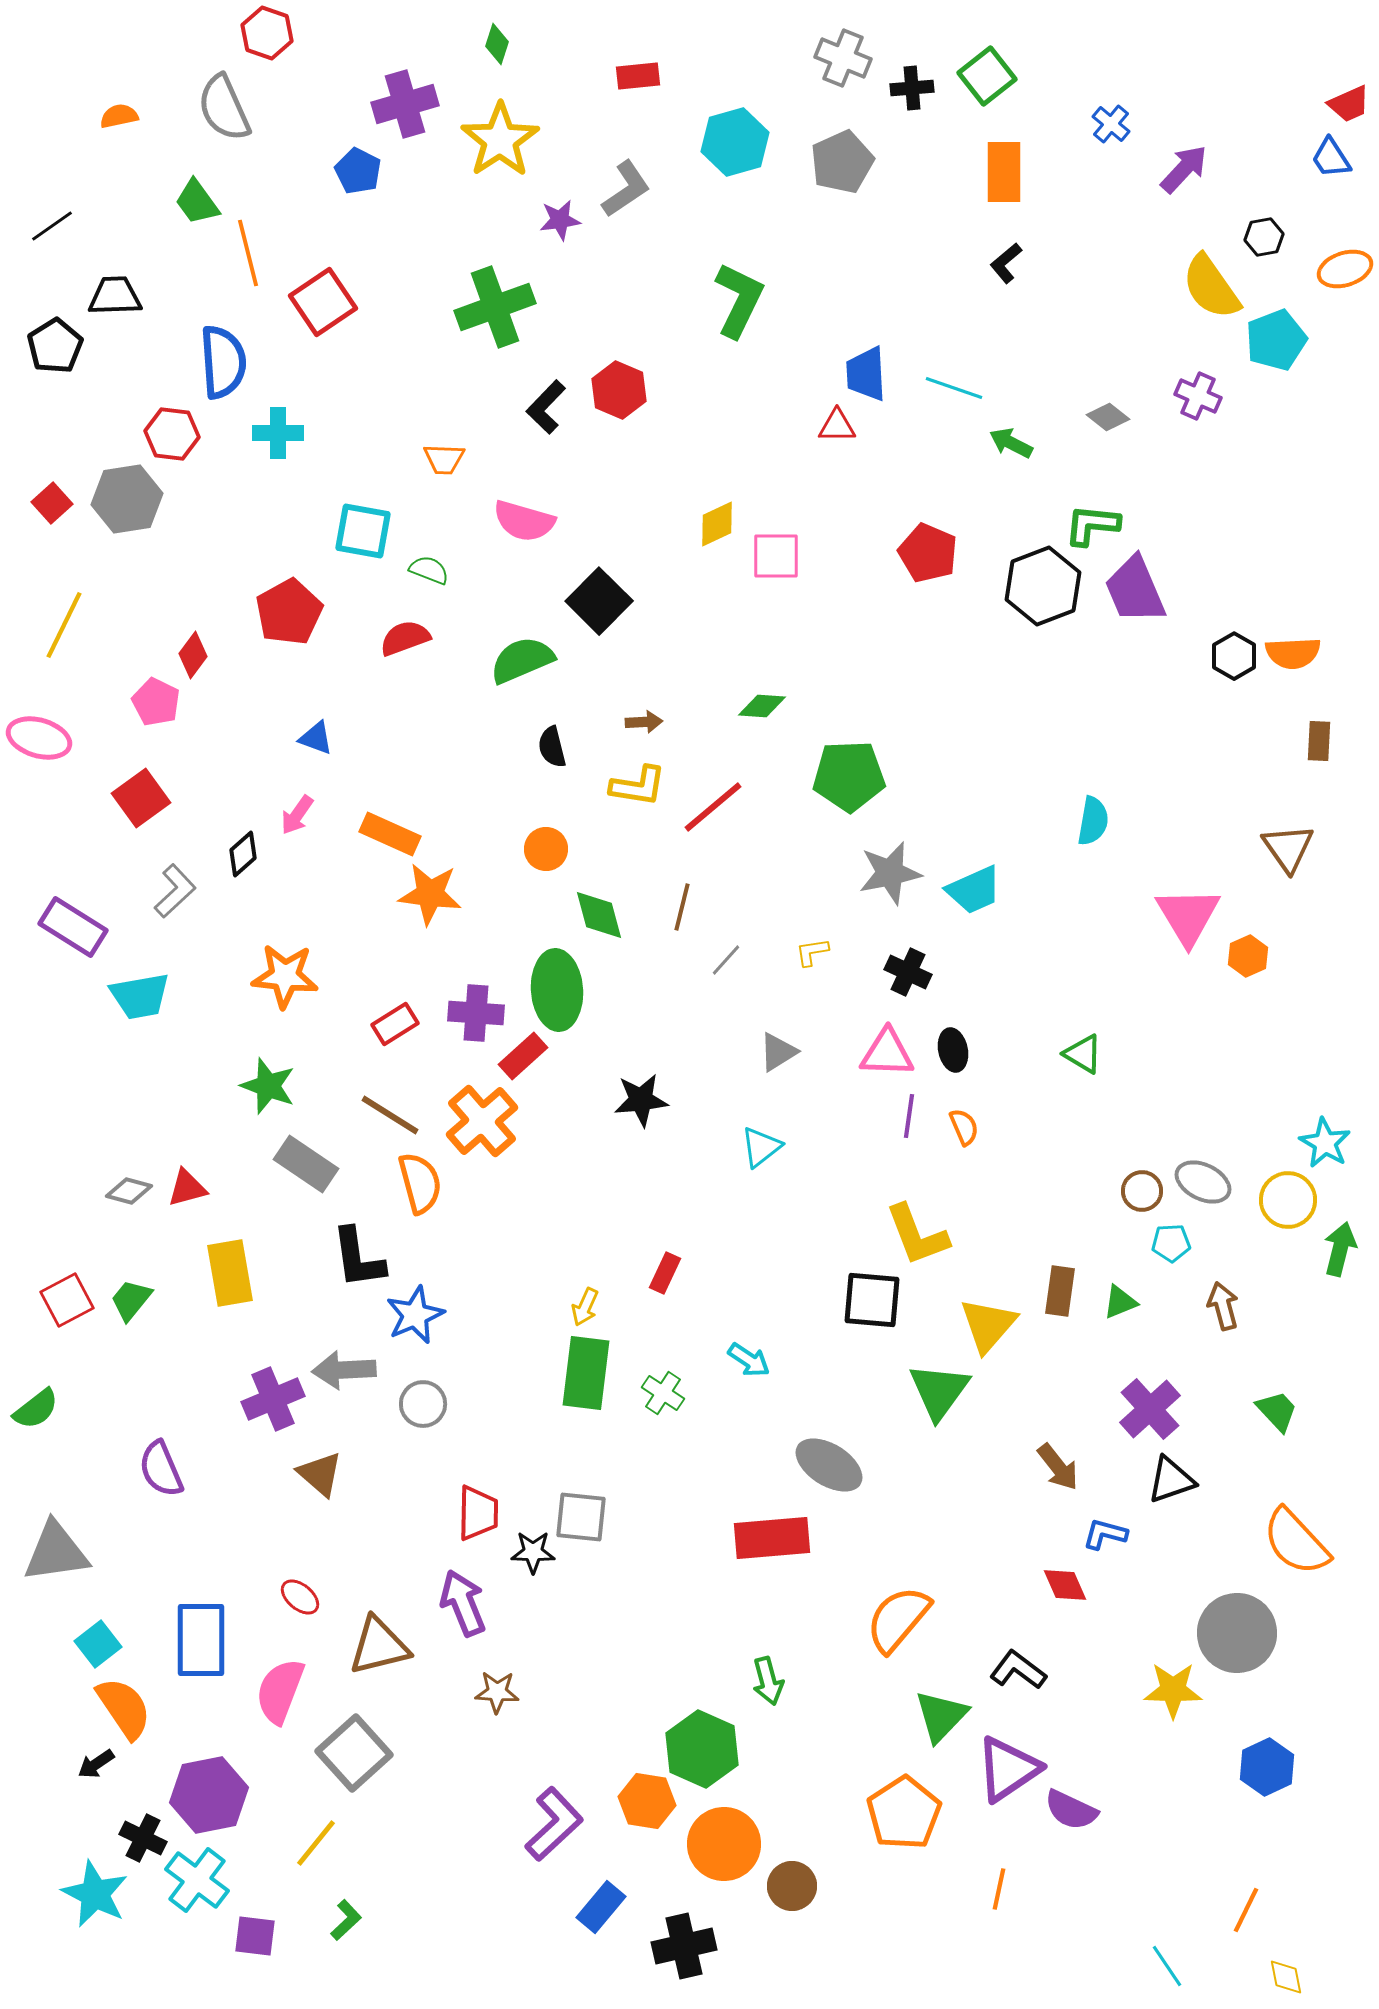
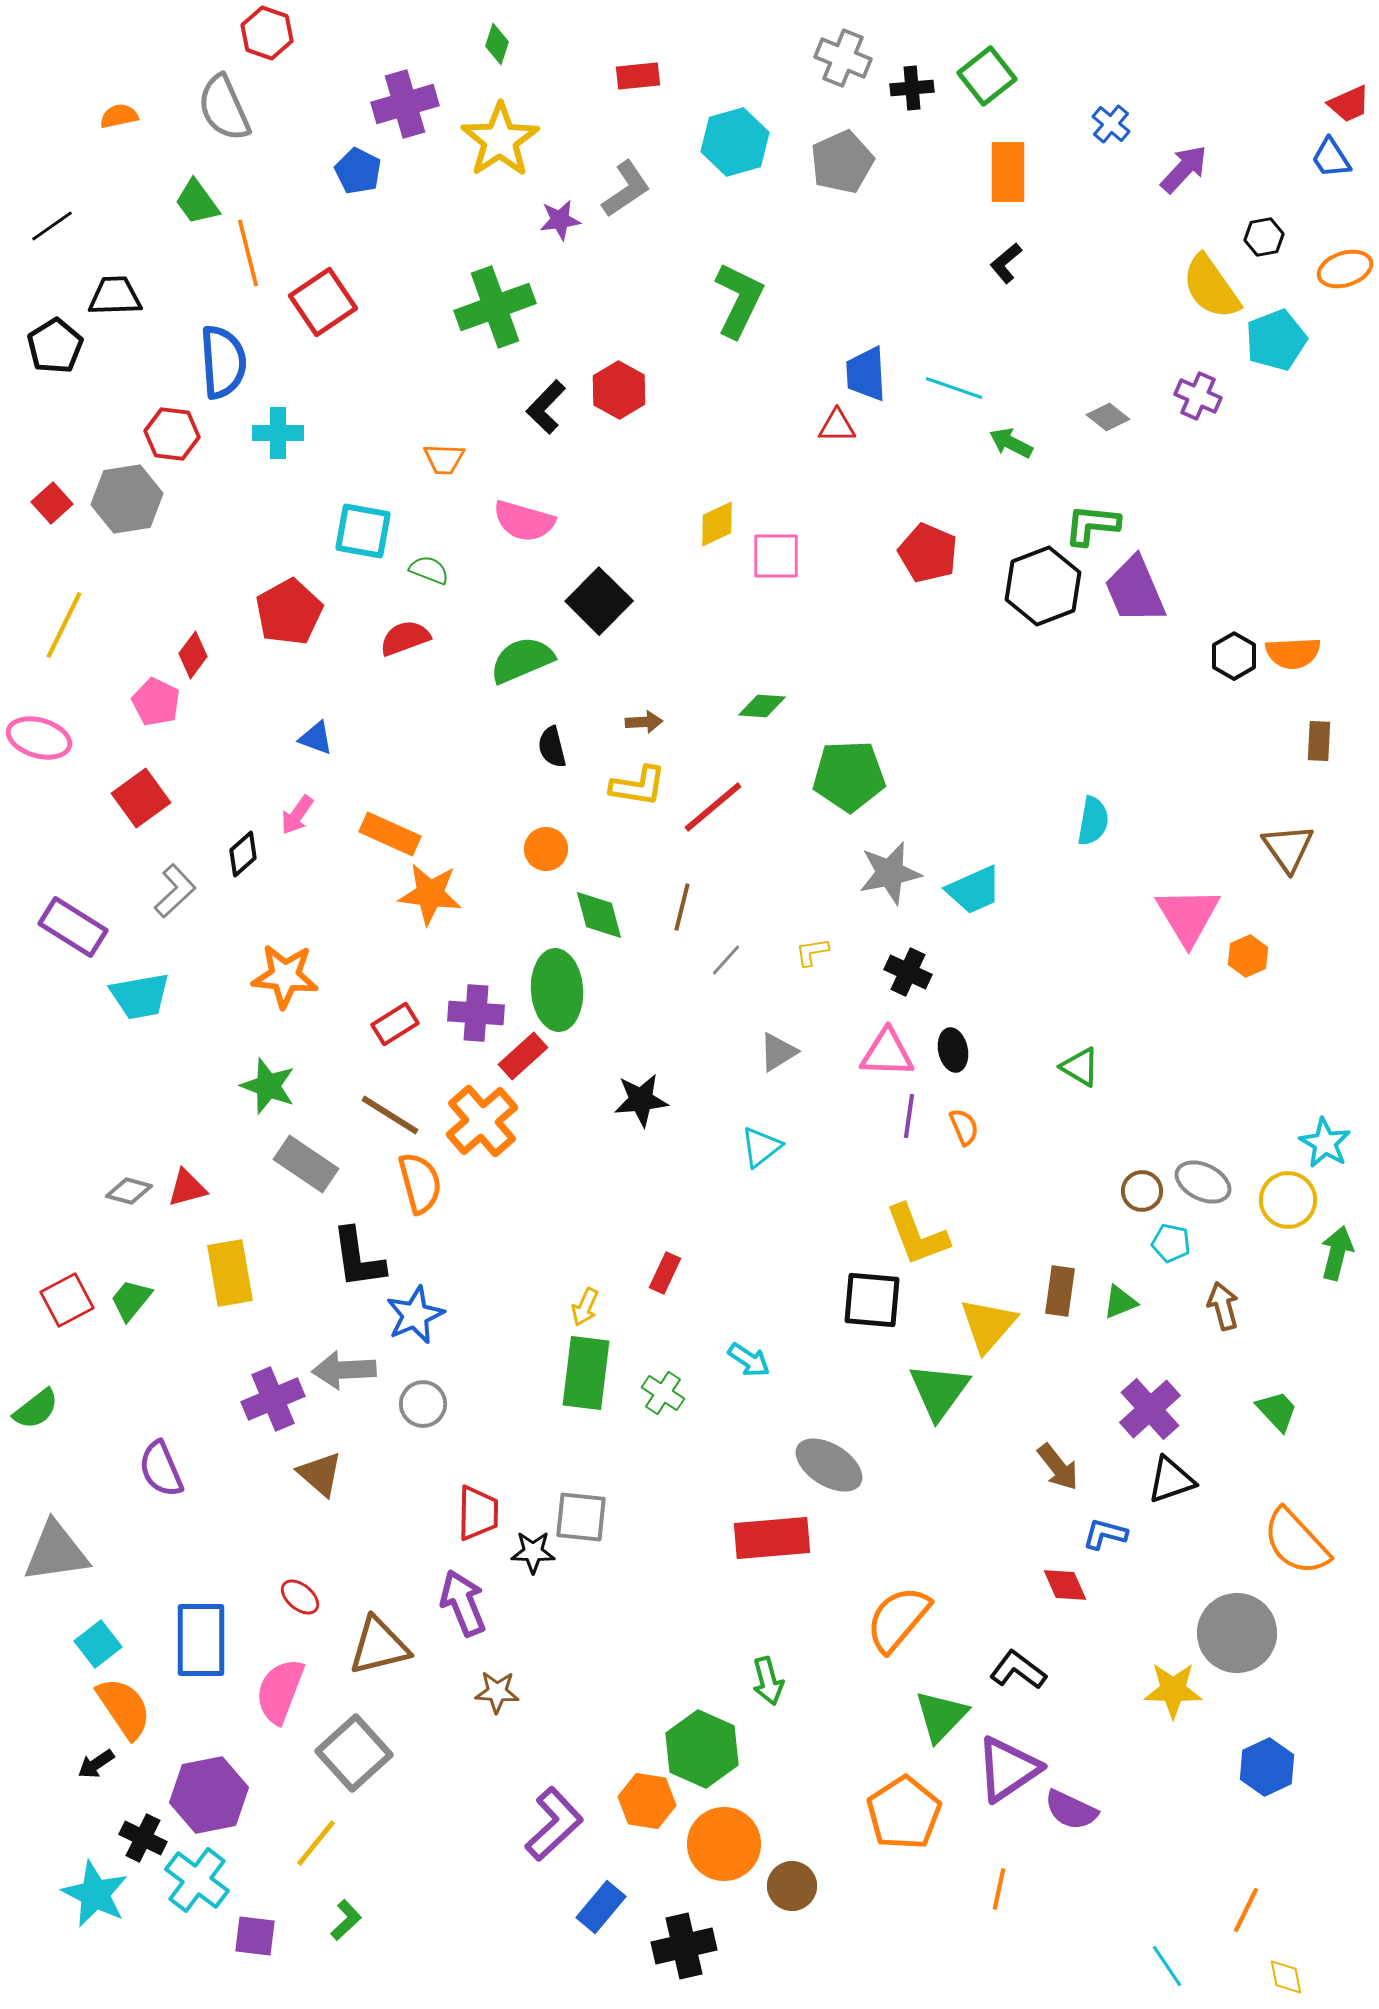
orange rectangle at (1004, 172): moved 4 px right
red hexagon at (619, 390): rotated 6 degrees clockwise
green triangle at (1083, 1054): moved 3 px left, 13 px down
cyan pentagon at (1171, 1243): rotated 15 degrees clockwise
green arrow at (1340, 1249): moved 3 px left, 4 px down
